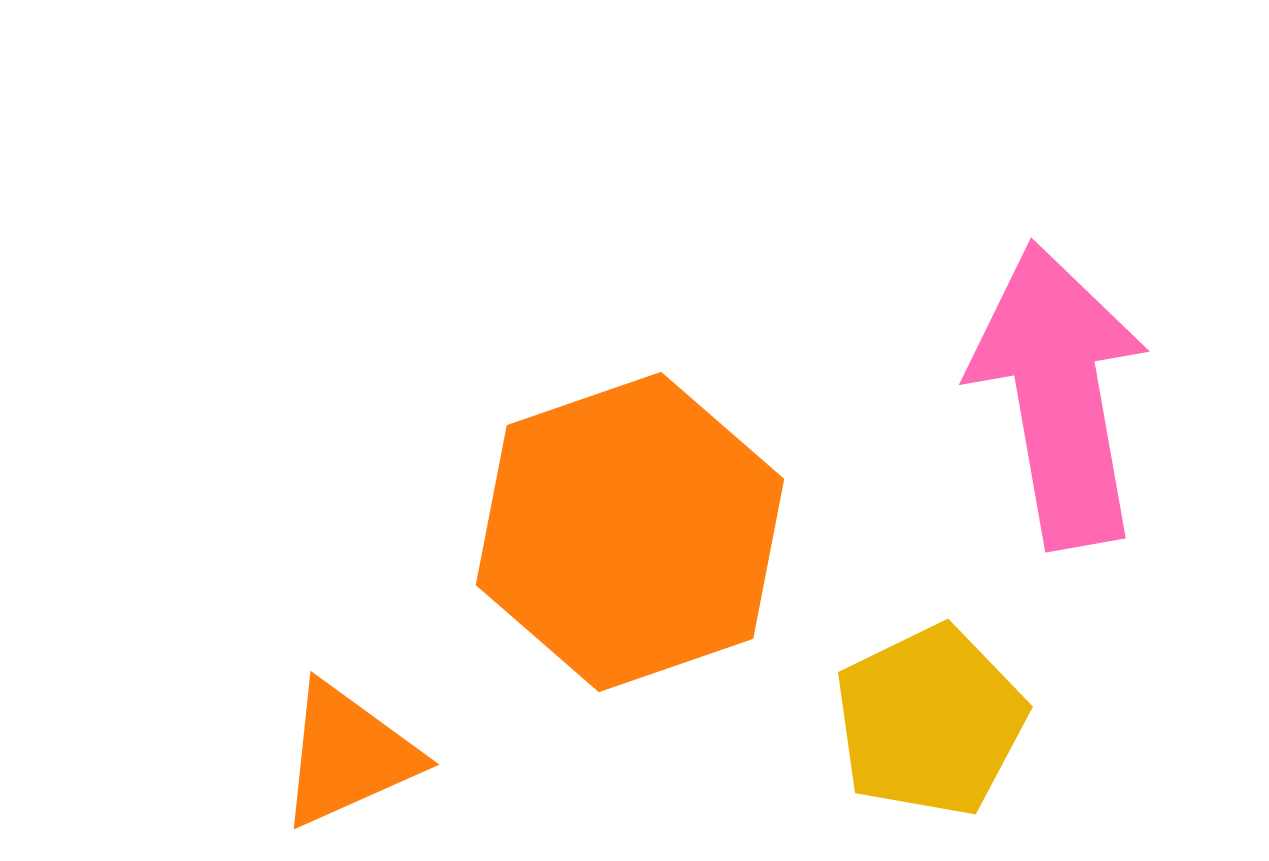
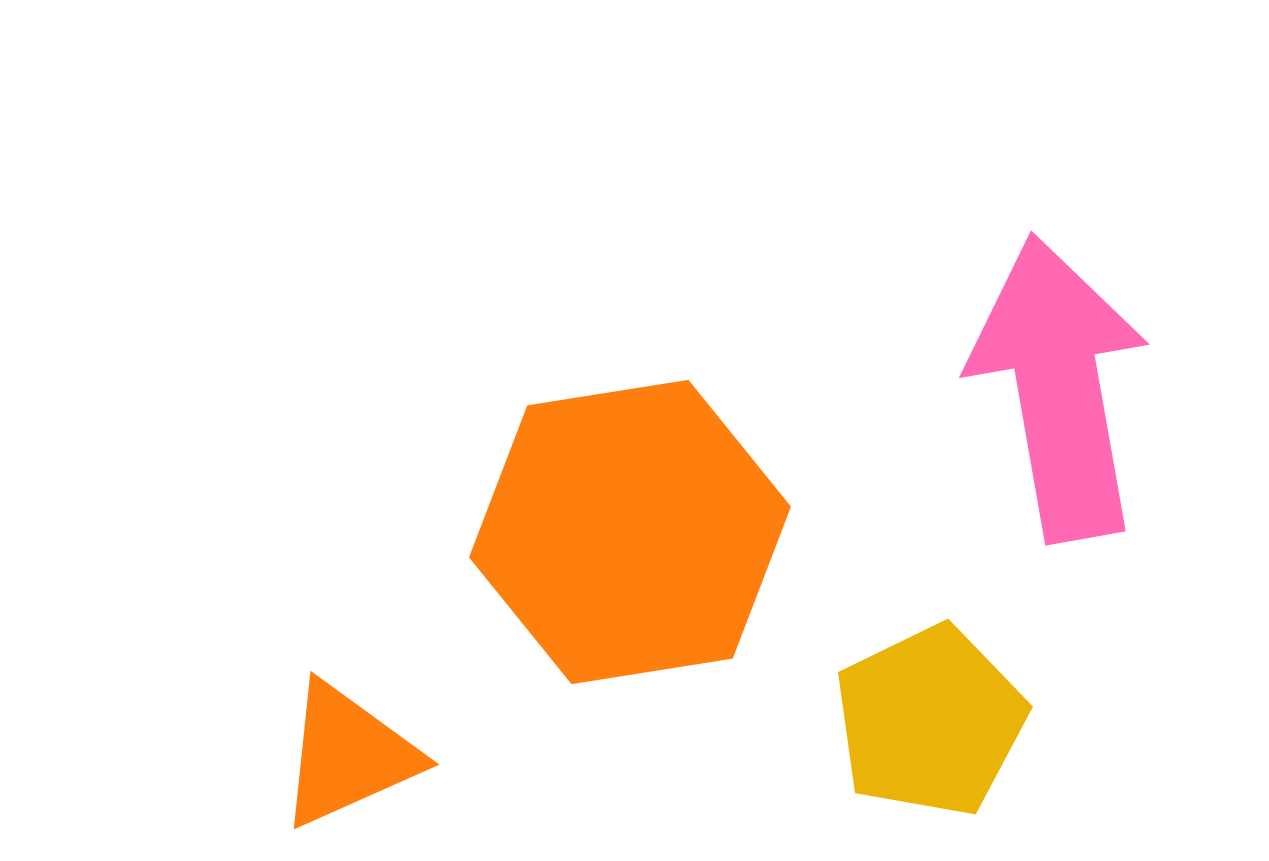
pink arrow: moved 7 px up
orange hexagon: rotated 10 degrees clockwise
